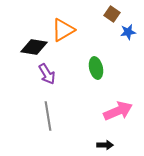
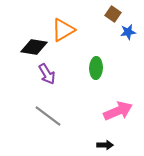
brown square: moved 1 px right
green ellipse: rotated 15 degrees clockwise
gray line: rotated 44 degrees counterclockwise
